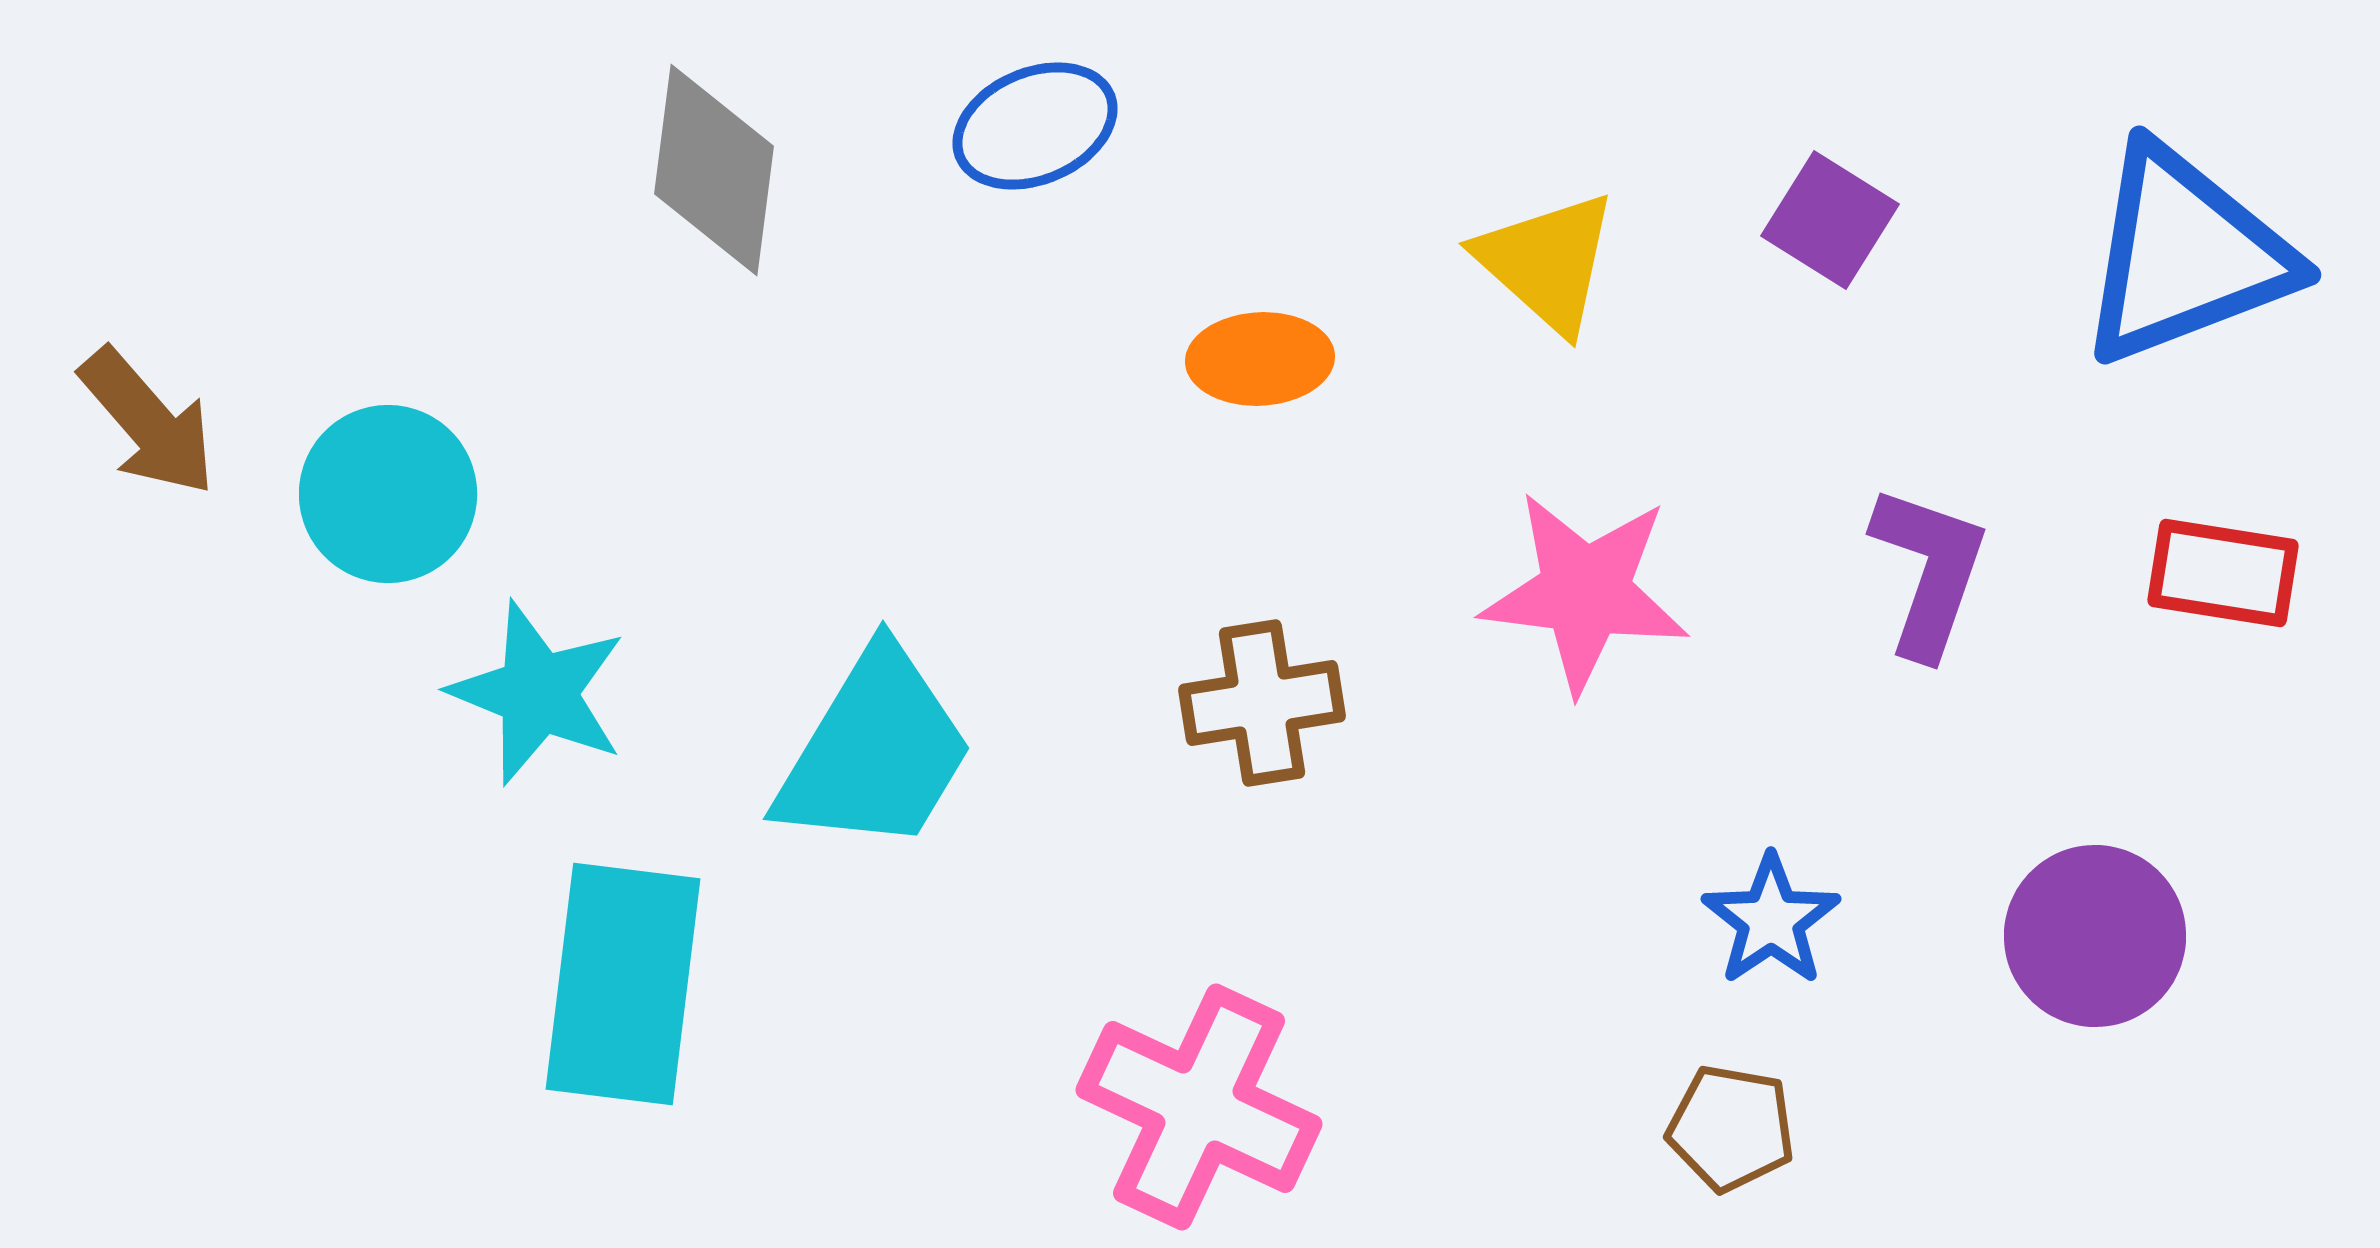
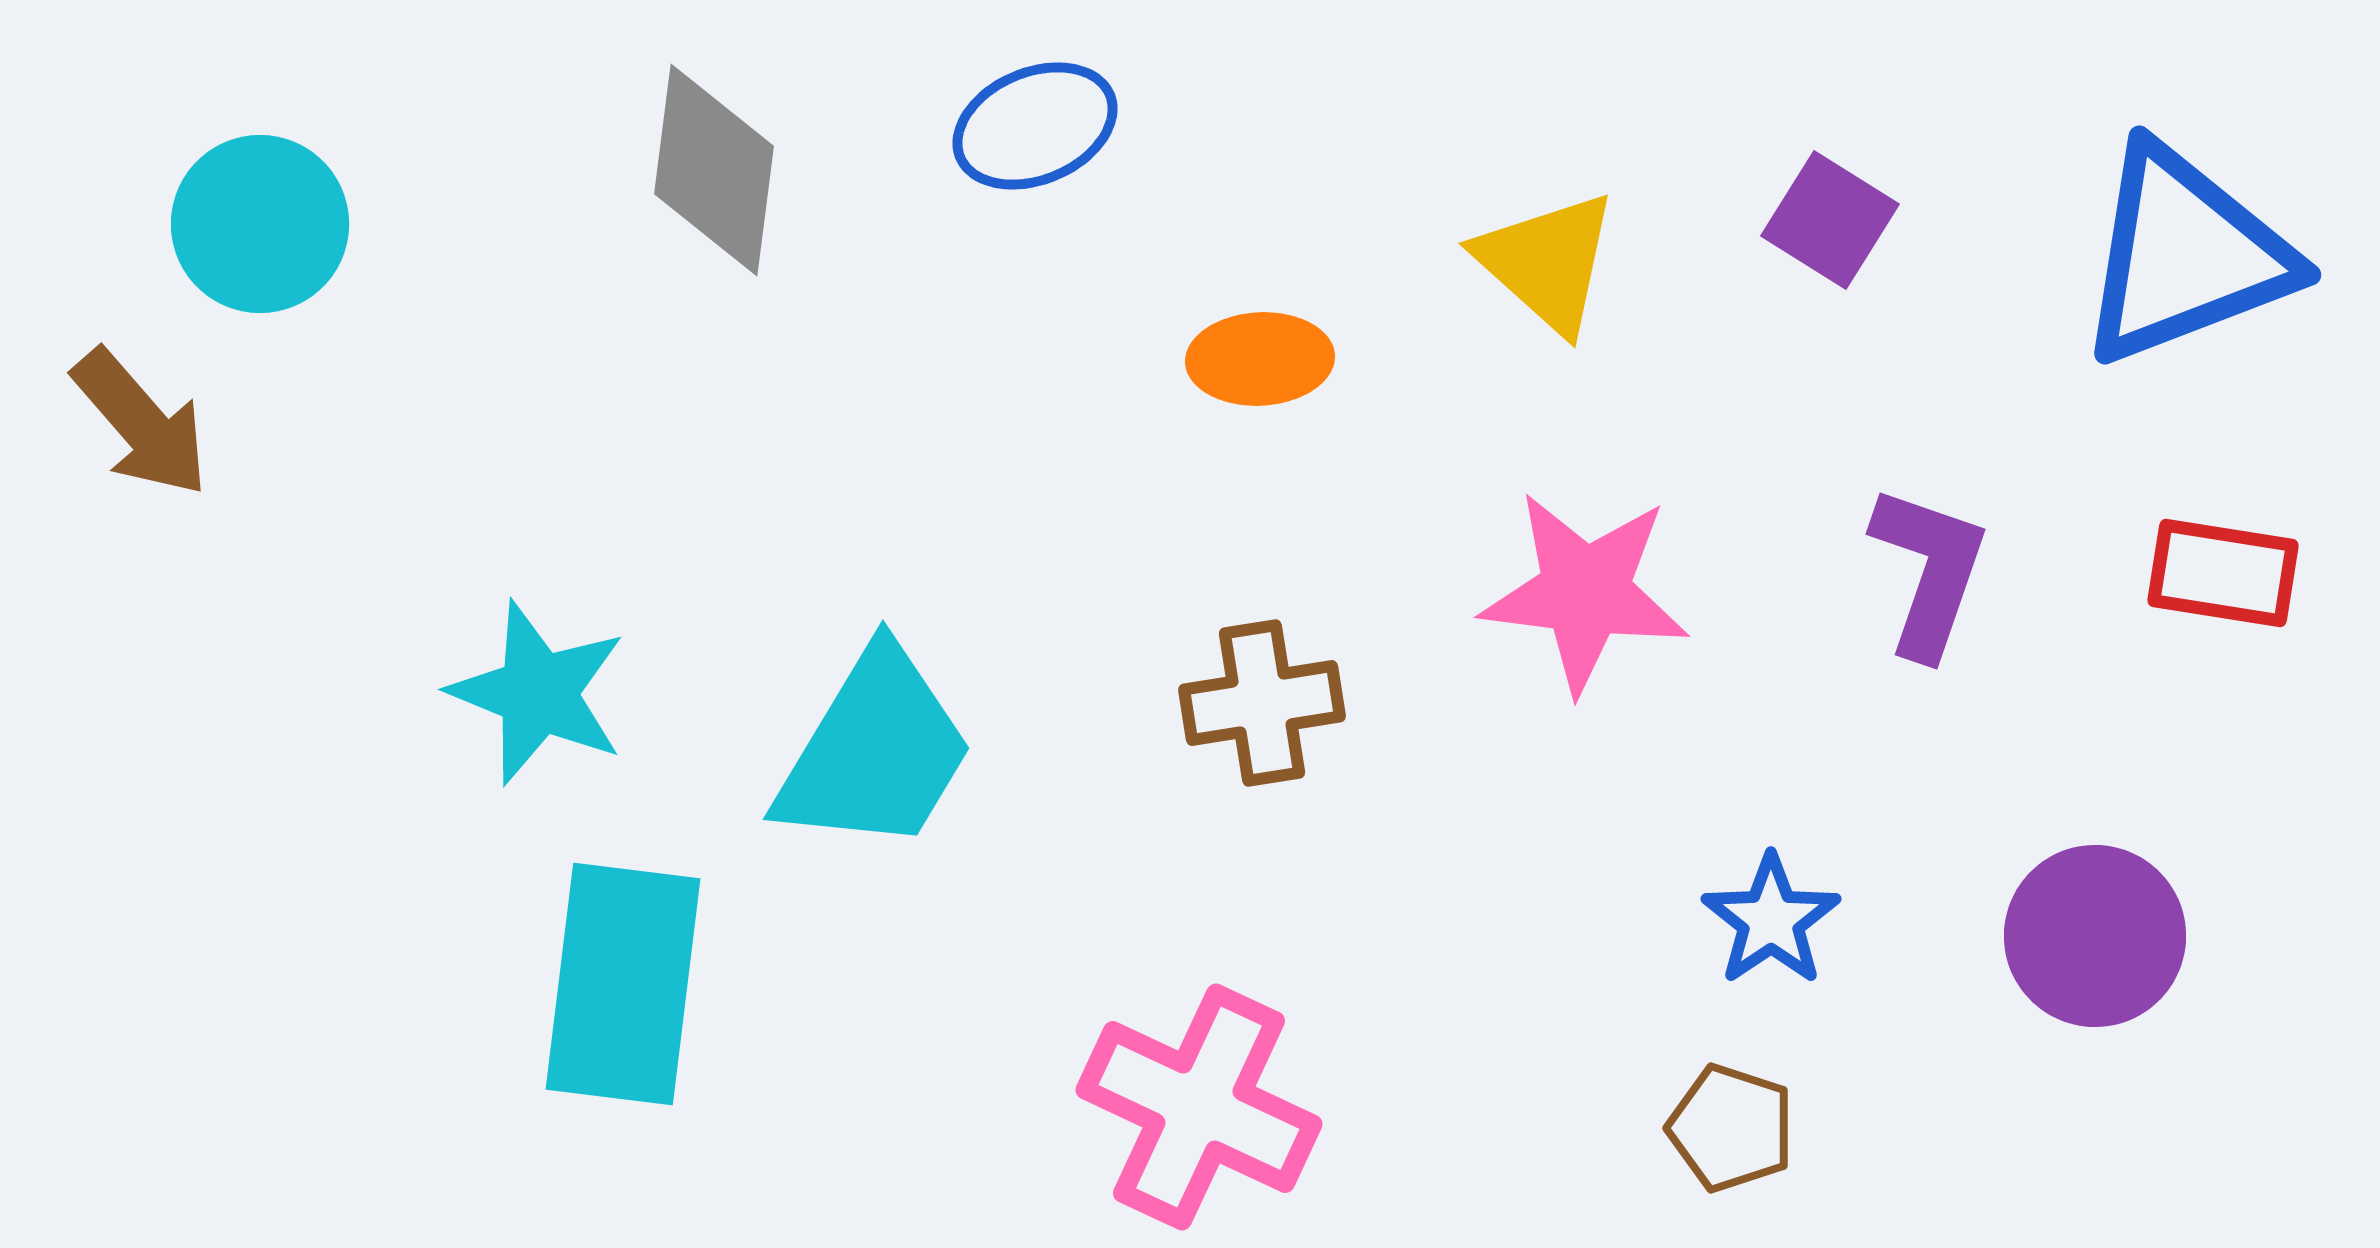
brown arrow: moved 7 px left, 1 px down
cyan circle: moved 128 px left, 270 px up
brown pentagon: rotated 8 degrees clockwise
